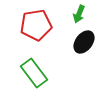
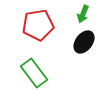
green arrow: moved 4 px right
red pentagon: moved 2 px right
